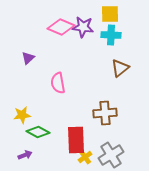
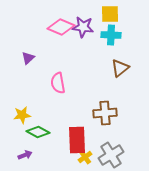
red rectangle: moved 1 px right
